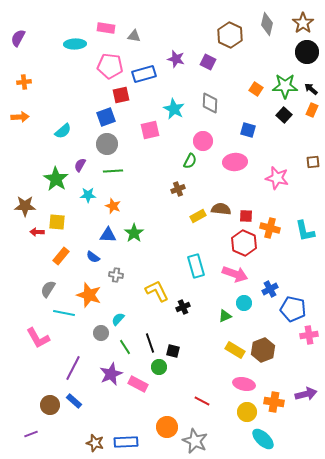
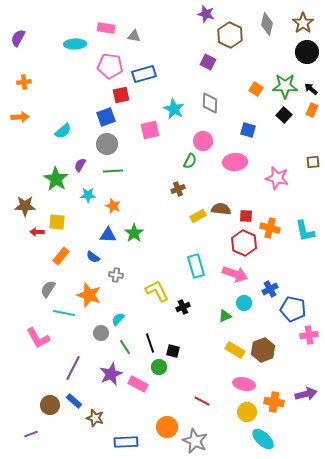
purple star at (176, 59): moved 30 px right, 45 px up
brown star at (95, 443): moved 25 px up
